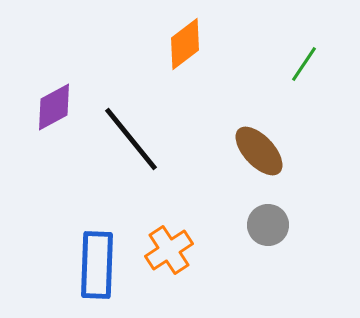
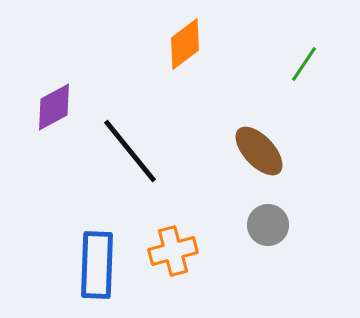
black line: moved 1 px left, 12 px down
orange cross: moved 4 px right, 1 px down; rotated 18 degrees clockwise
